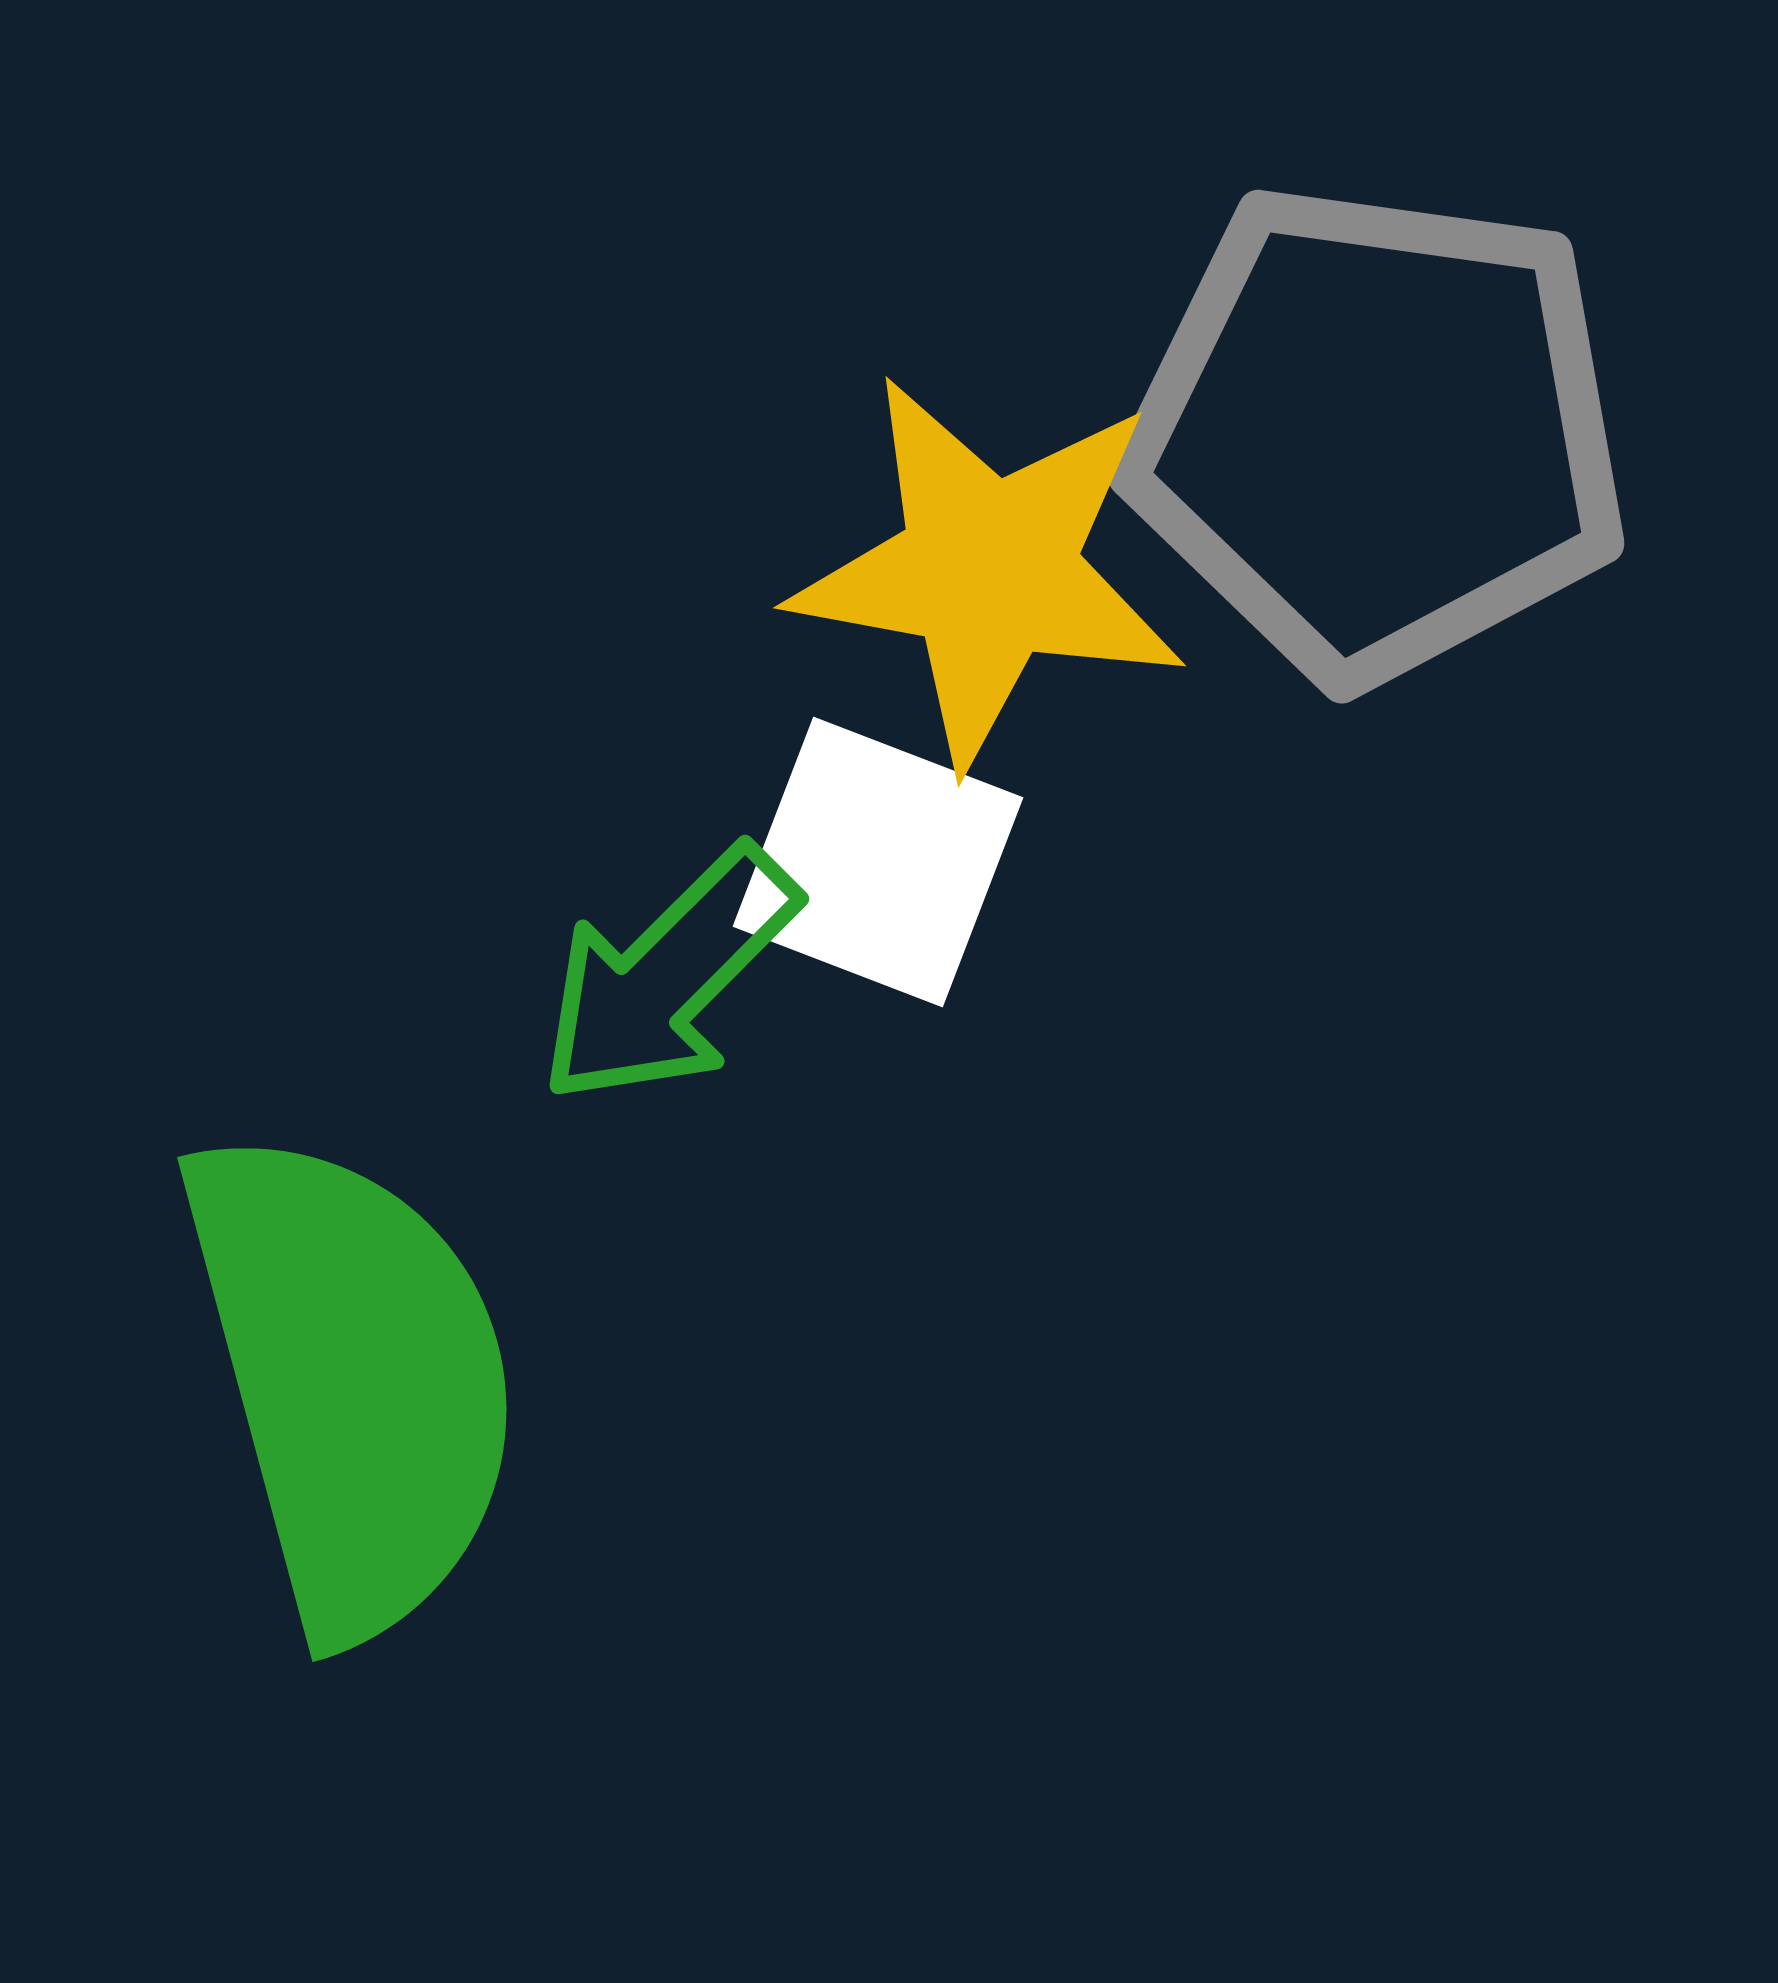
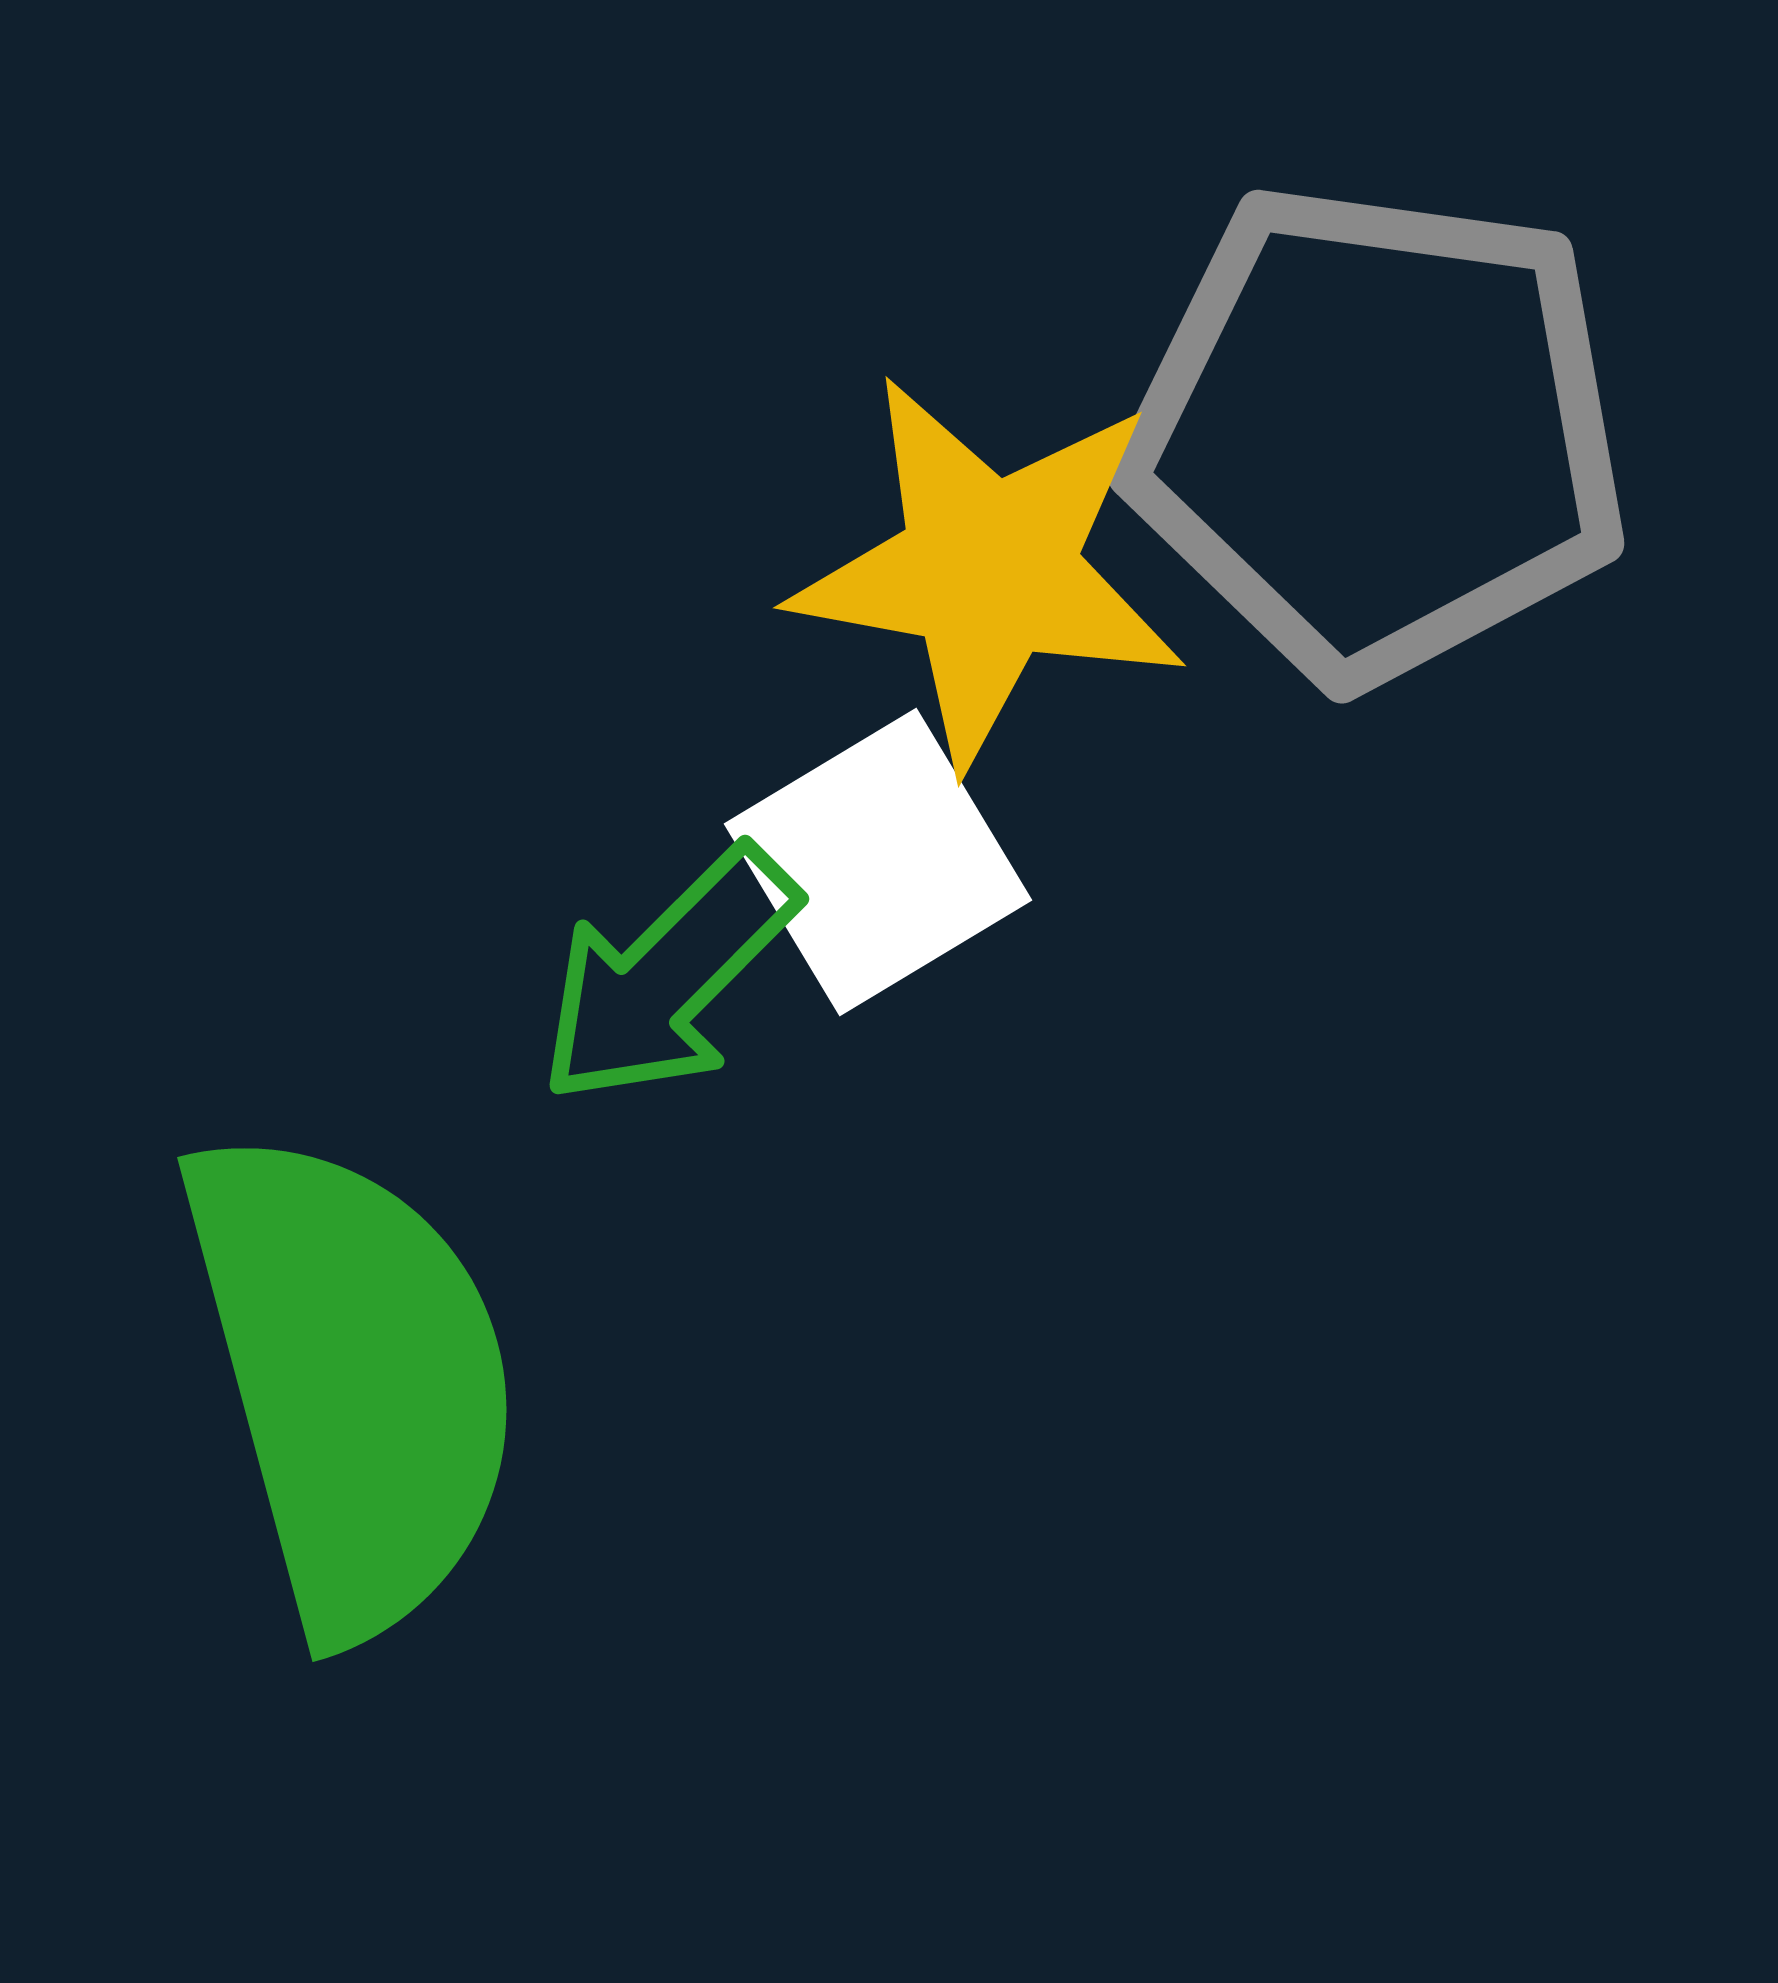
white square: rotated 38 degrees clockwise
